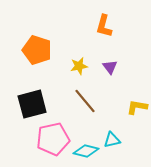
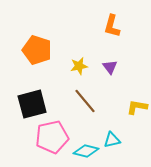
orange L-shape: moved 8 px right
pink pentagon: moved 1 px left, 2 px up
